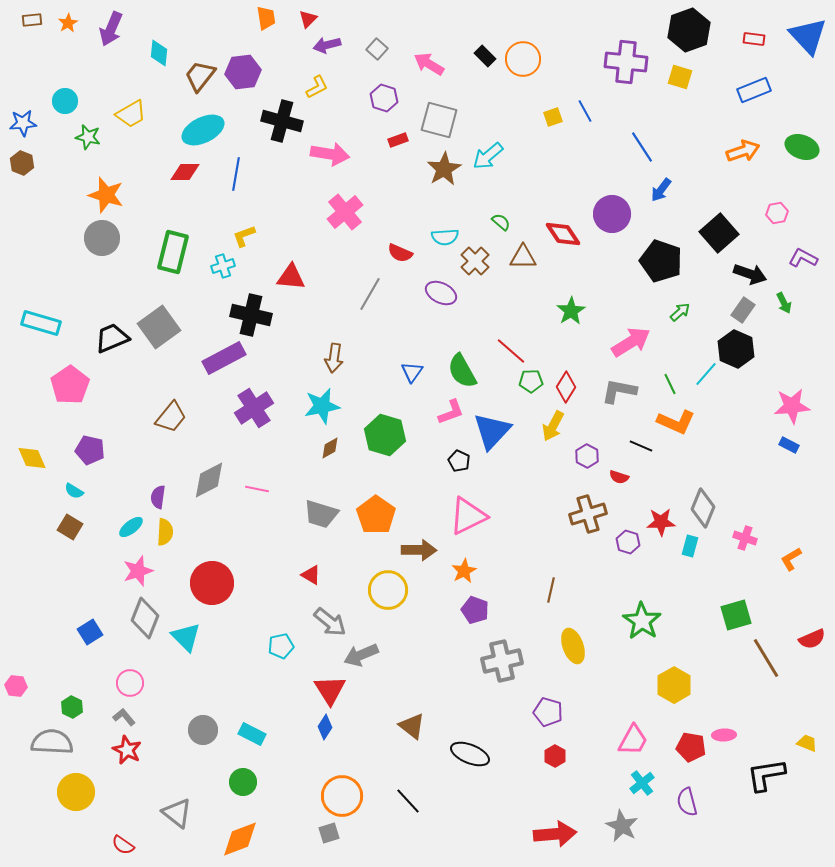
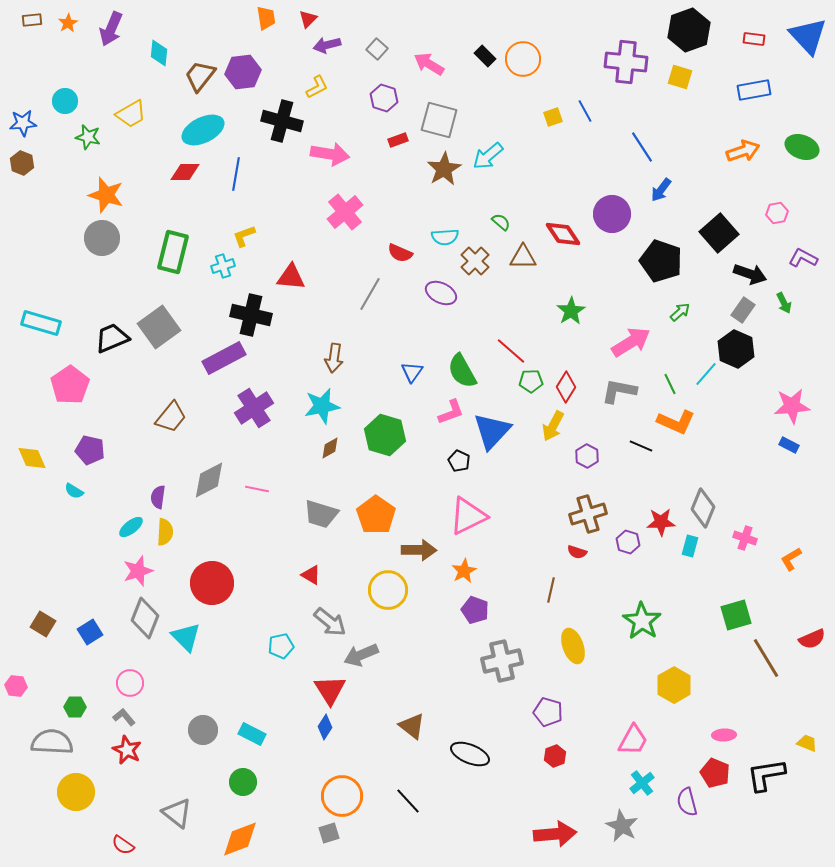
blue rectangle at (754, 90): rotated 12 degrees clockwise
red semicircle at (619, 477): moved 42 px left, 75 px down
brown square at (70, 527): moved 27 px left, 97 px down
green hexagon at (72, 707): moved 3 px right; rotated 25 degrees counterclockwise
red pentagon at (691, 747): moved 24 px right, 26 px down; rotated 12 degrees clockwise
red hexagon at (555, 756): rotated 10 degrees clockwise
